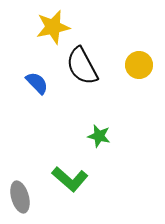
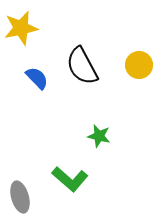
yellow star: moved 32 px left, 1 px down
blue semicircle: moved 5 px up
